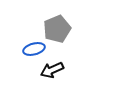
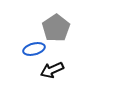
gray pentagon: moved 1 px left, 1 px up; rotated 12 degrees counterclockwise
